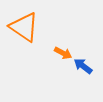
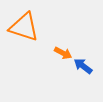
orange triangle: rotated 16 degrees counterclockwise
